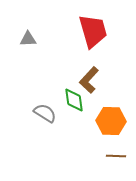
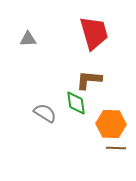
red trapezoid: moved 1 px right, 2 px down
brown L-shape: rotated 52 degrees clockwise
green diamond: moved 2 px right, 3 px down
orange hexagon: moved 3 px down
brown line: moved 8 px up
